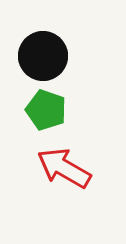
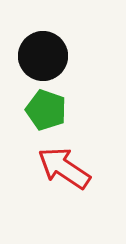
red arrow: rotated 4 degrees clockwise
